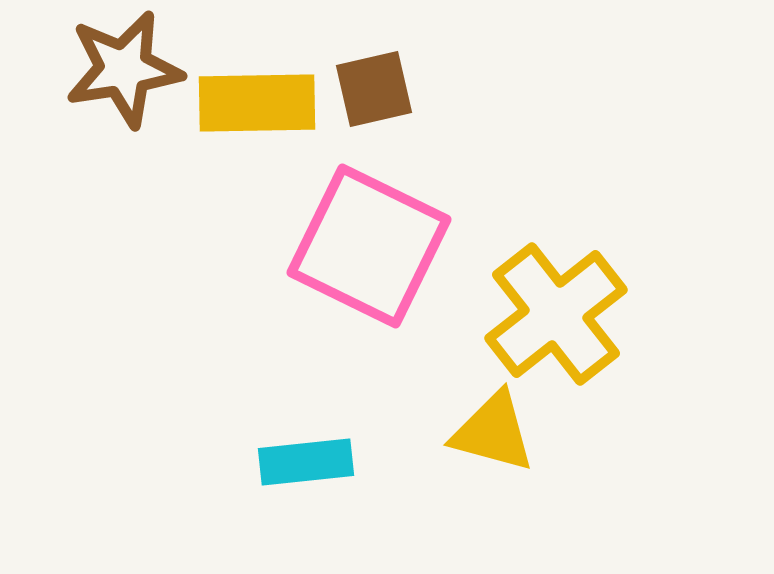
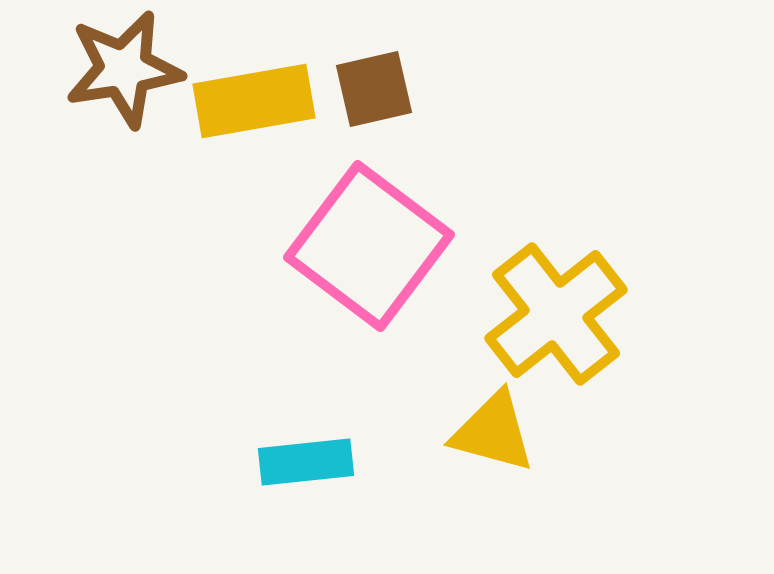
yellow rectangle: moved 3 px left, 2 px up; rotated 9 degrees counterclockwise
pink square: rotated 11 degrees clockwise
